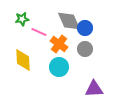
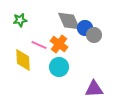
green star: moved 2 px left, 1 px down
pink line: moved 13 px down
gray circle: moved 9 px right, 14 px up
